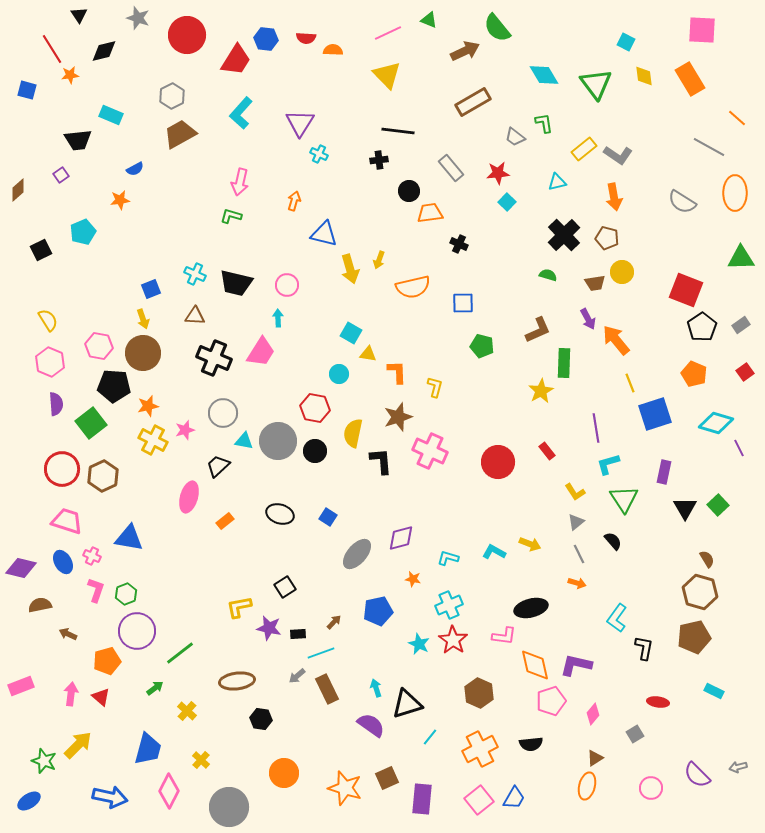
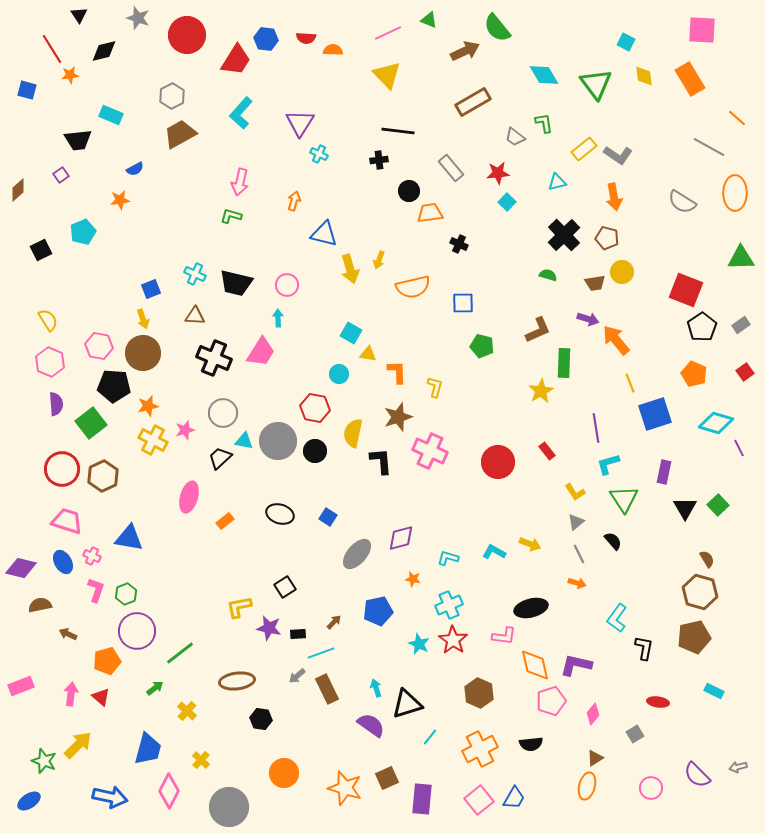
purple arrow at (588, 319): rotated 45 degrees counterclockwise
black trapezoid at (218, 466): moved 2 px right, 8 px up
